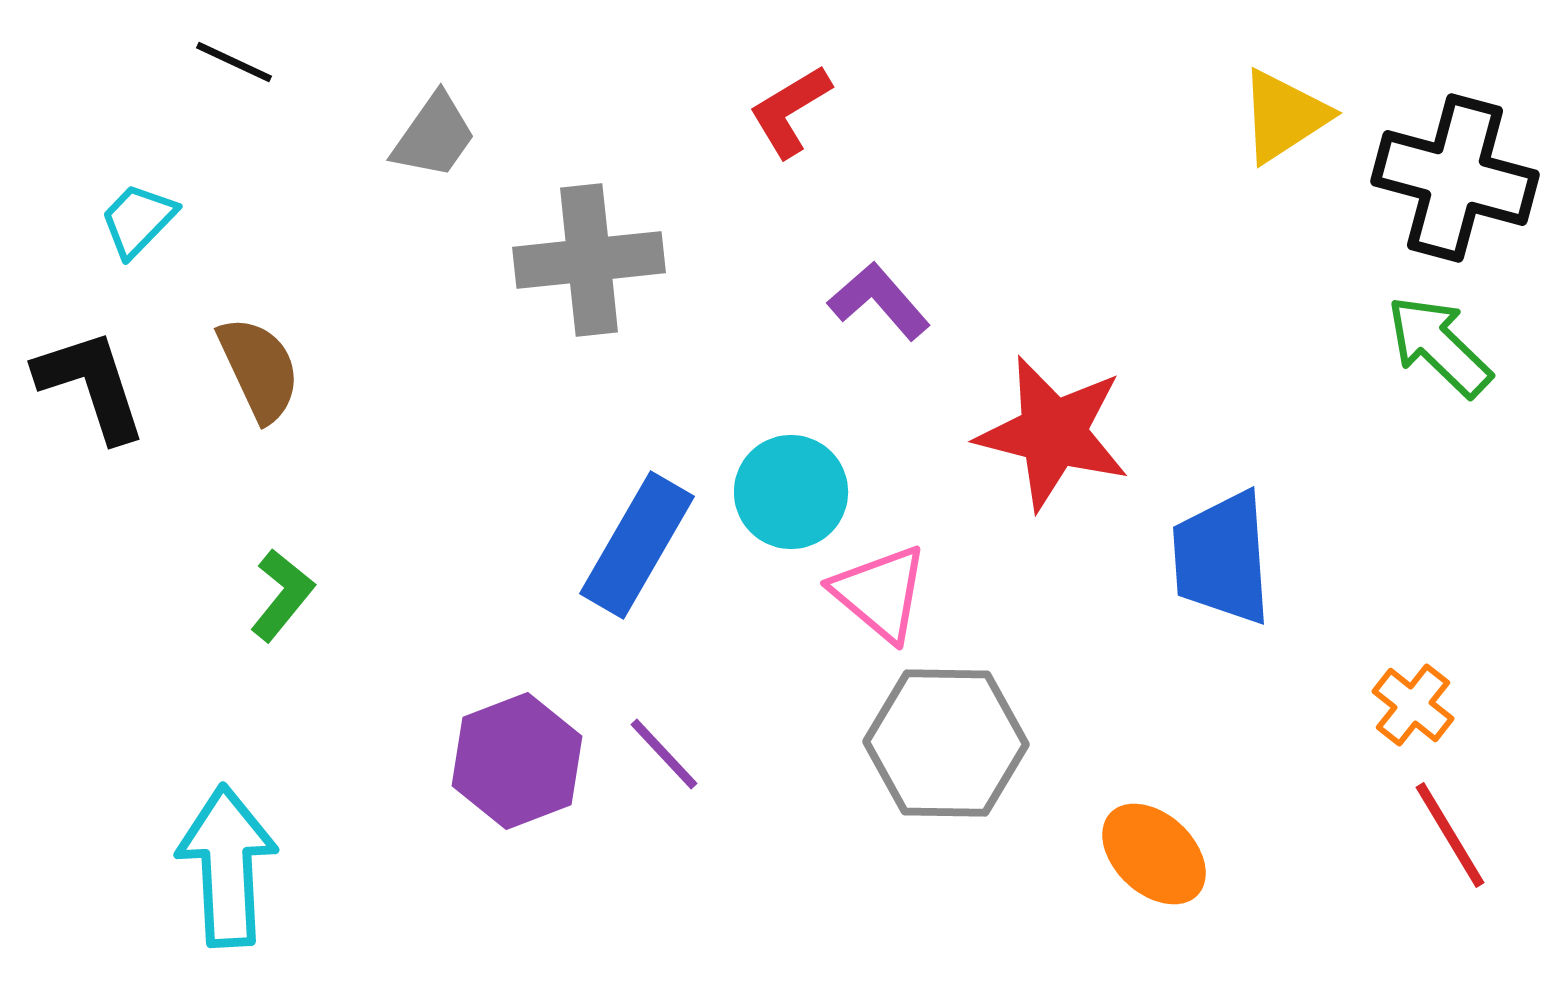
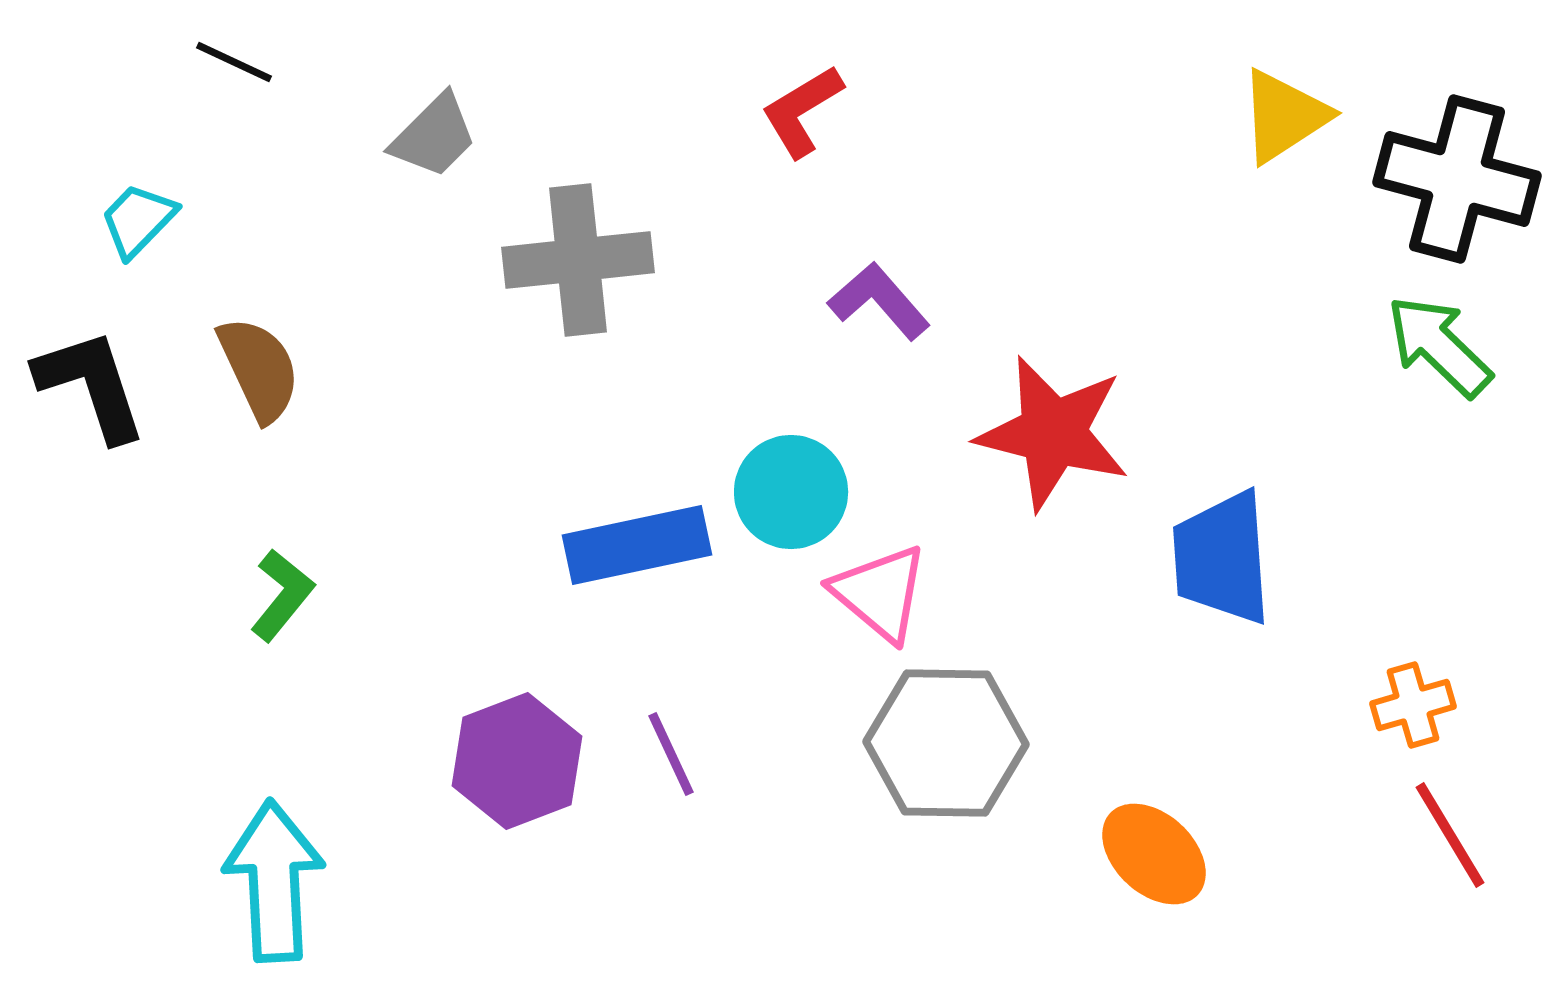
red L-shape: moved 12 px right
gray trapezoid: rotated 10 degrees clockwise
black cross: moved 2 px right, 1 px down
gray cross: moved 11 px left
blue rectangle: rotated 48 degrees clockwise
orange cross: rotated 36 degrees clockwise
purple line: moved 7 px right; rotated 18 degrees clockwise
cyan arrow: moved 47 px right, 15 px down
